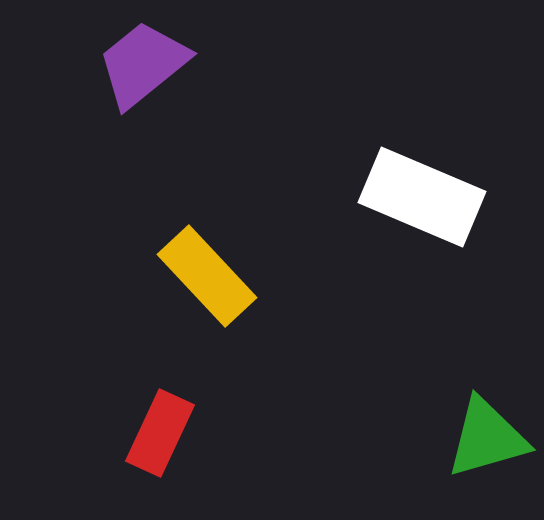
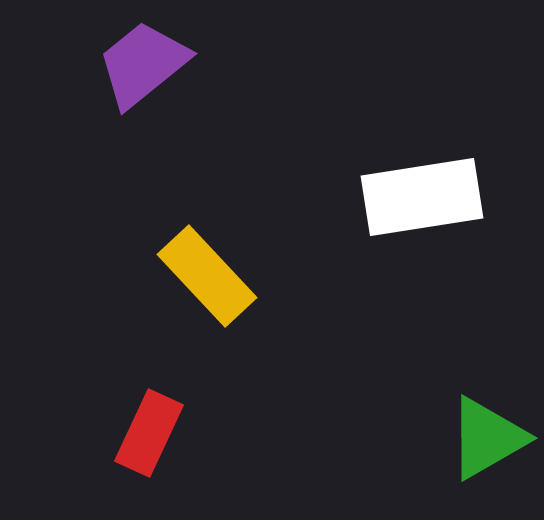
white rectangle: rotated 32 degrees counterclockwise
red rectangle: moved 11 px left
green triangle: rotated 14 degrees counterclockwise
